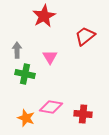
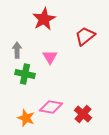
red star: moved 3 px down
red cross: rotated 36 degrees clockwise
